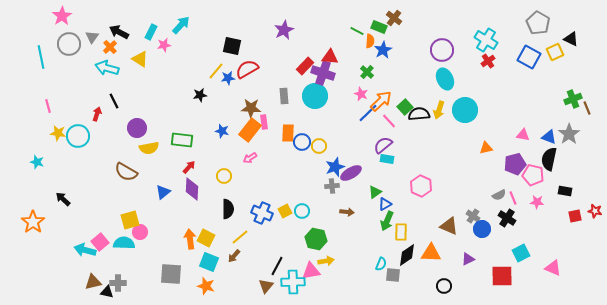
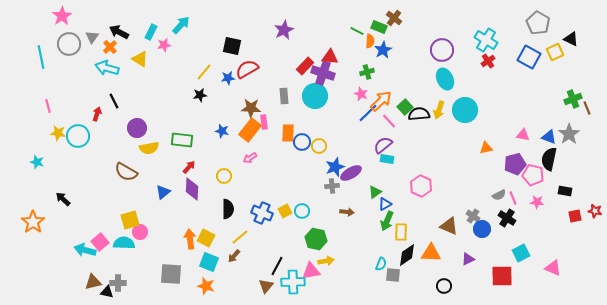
yellow line at (216, 71): moved 12 px left, 1 px down
green cross at (367, 72): rotated 32 degrees clockwise
